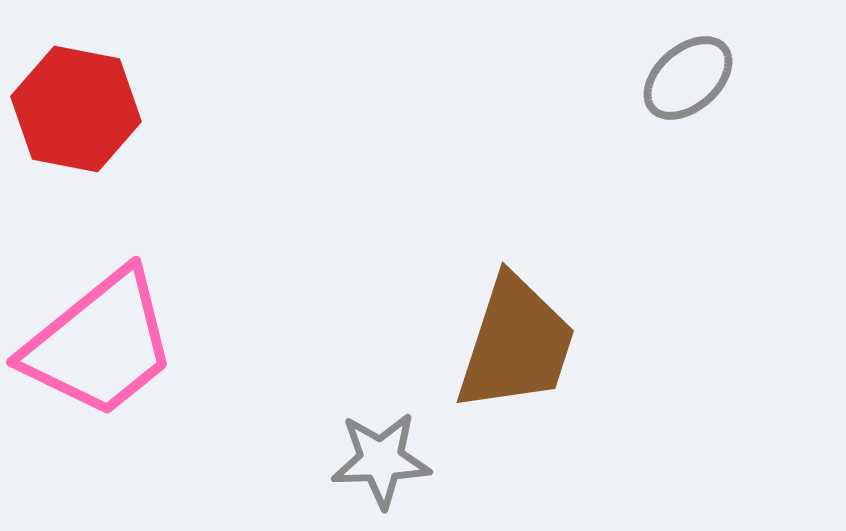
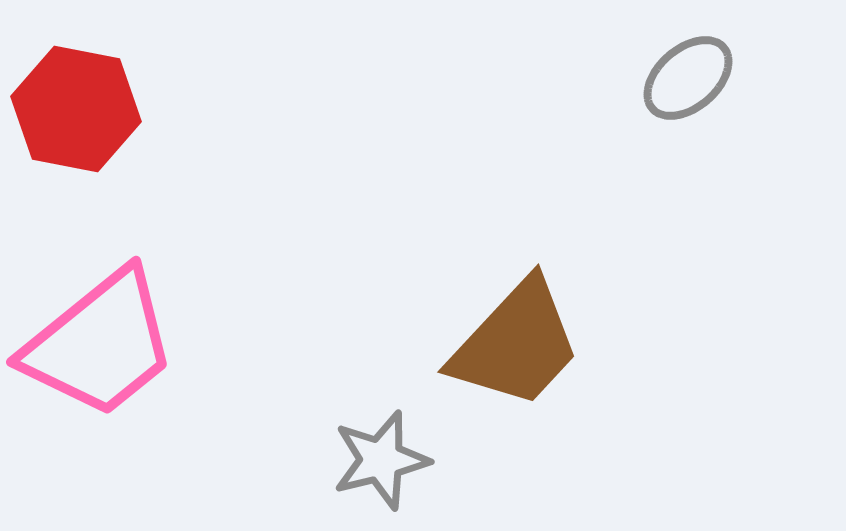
brown trapezoid: rotated 25 degrees clockwise
gray star: rotated 12 degrees counterclockwise
